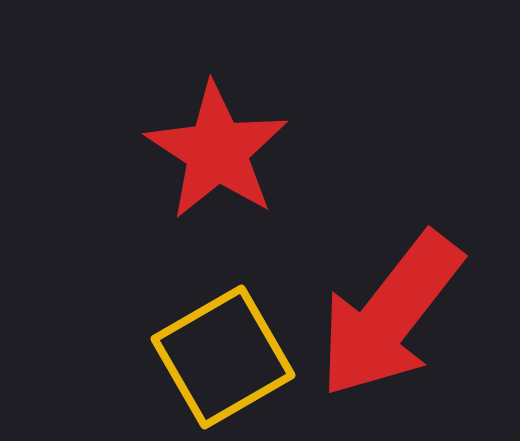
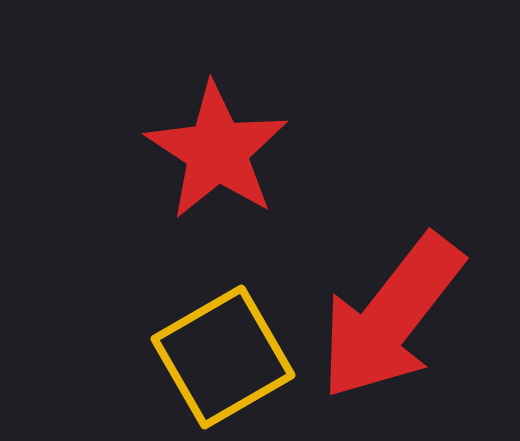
red arrow: moved 1 px right, 2 px down
